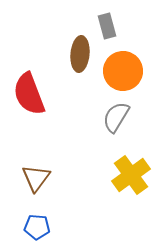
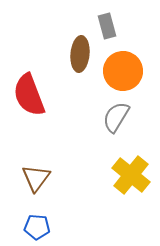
red semicircle: moved 1 px down
yellow cross: rotated 15 degrees counterclockwise
